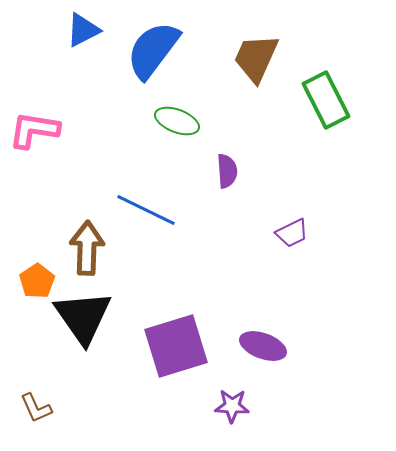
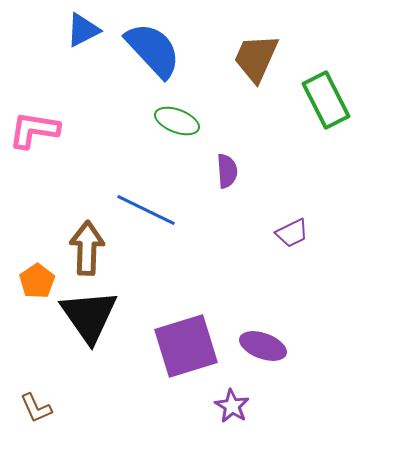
blue semicircle: rotated 100 degrees clockwise
black triangle: moved 6 px right, 1 px up
purple square: moved 10 px right
purple star: rotated 28 degrees clockwise
